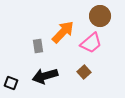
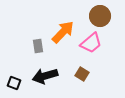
brown square: moved 2 px left, 2 px down; rotated 16 degrees counterclockwise
black square: moved 3 px right
